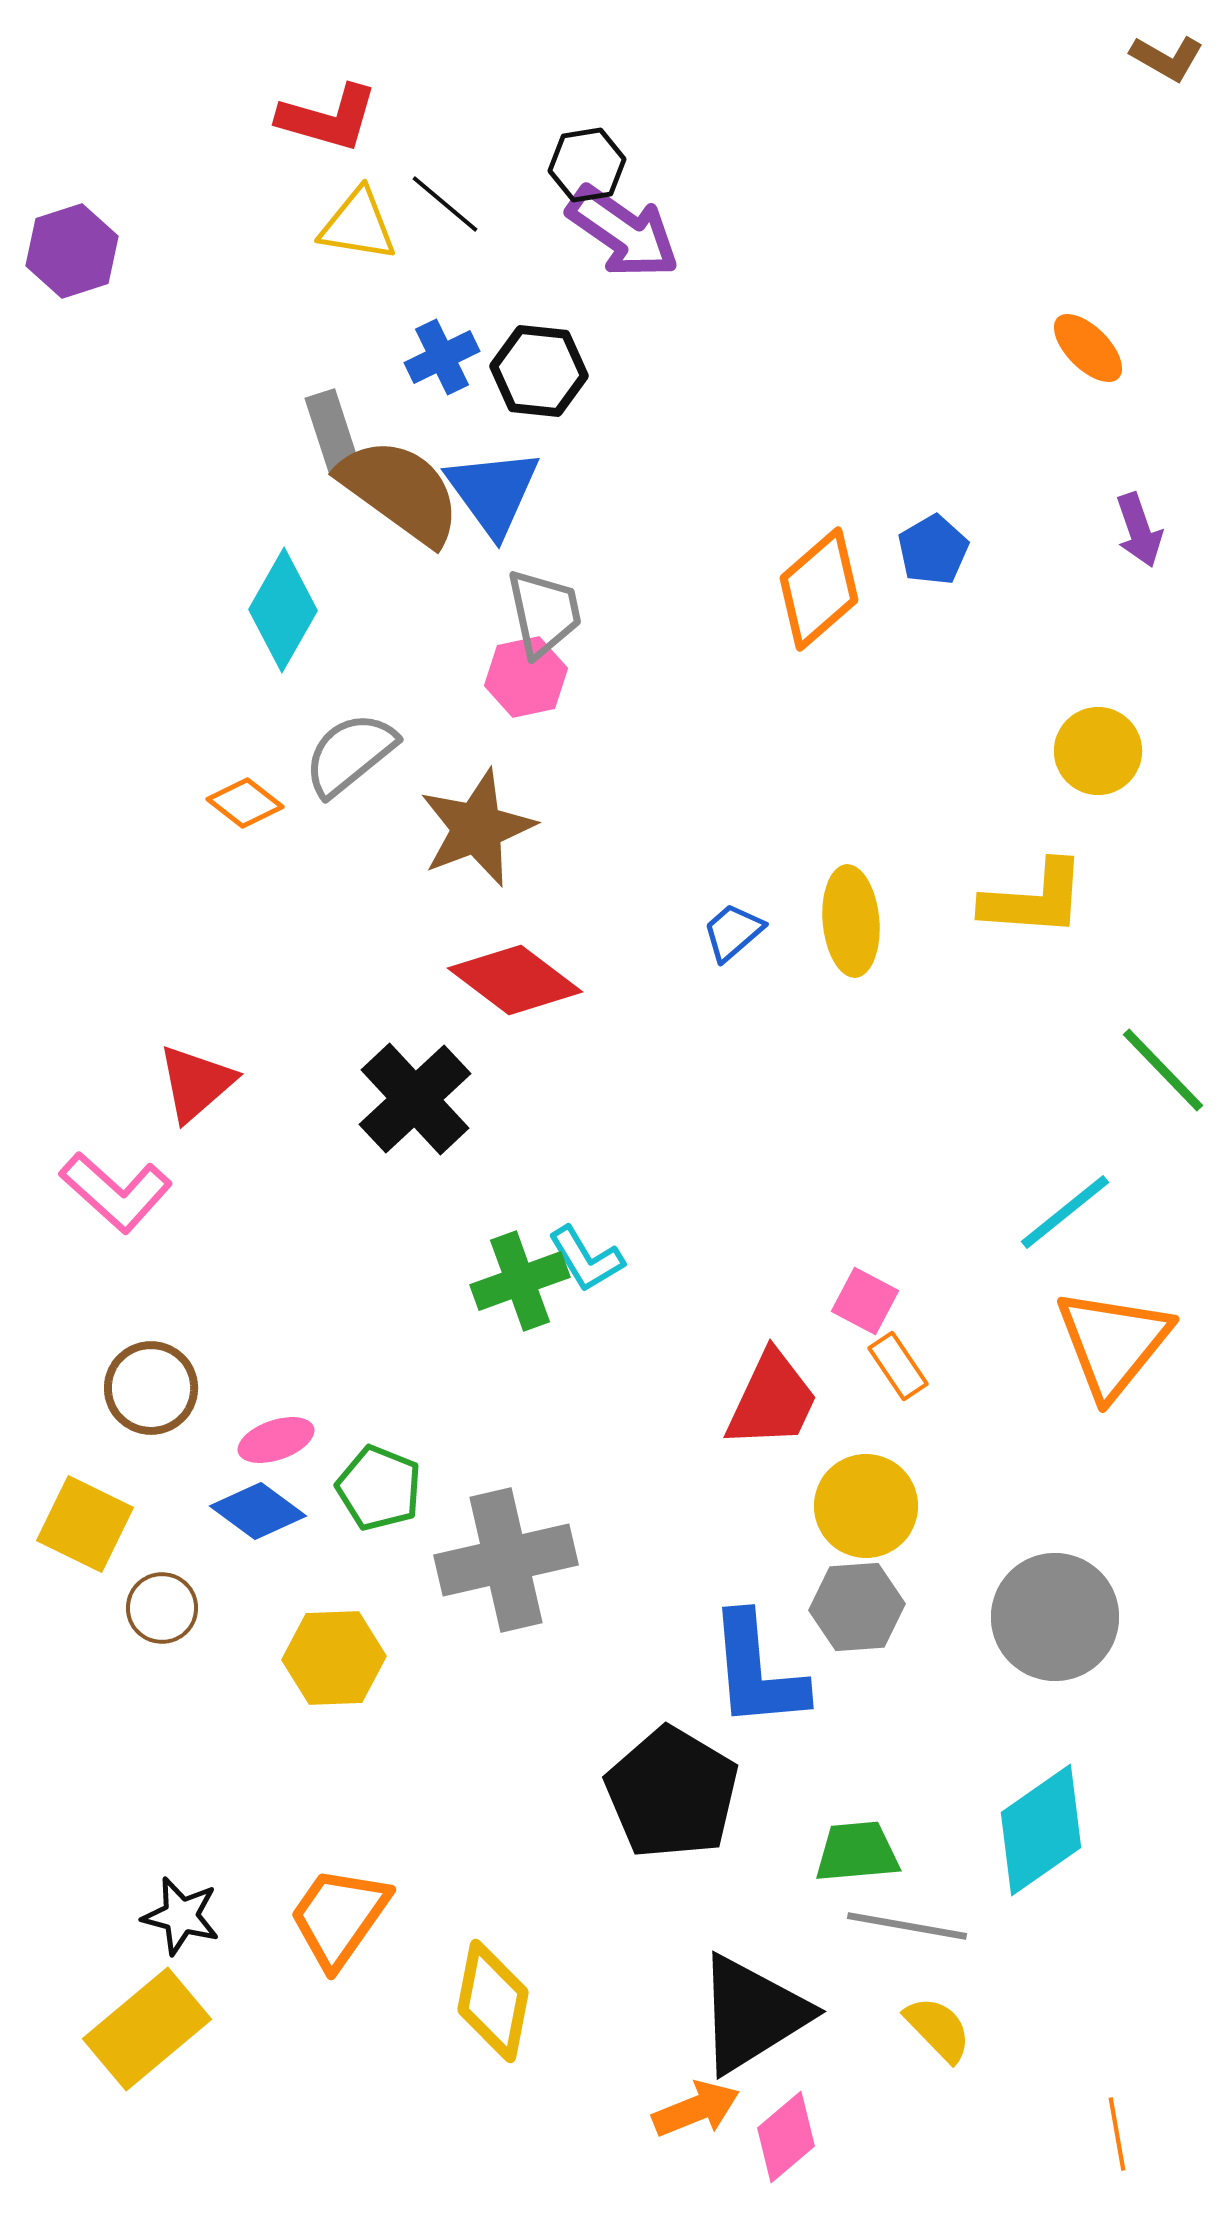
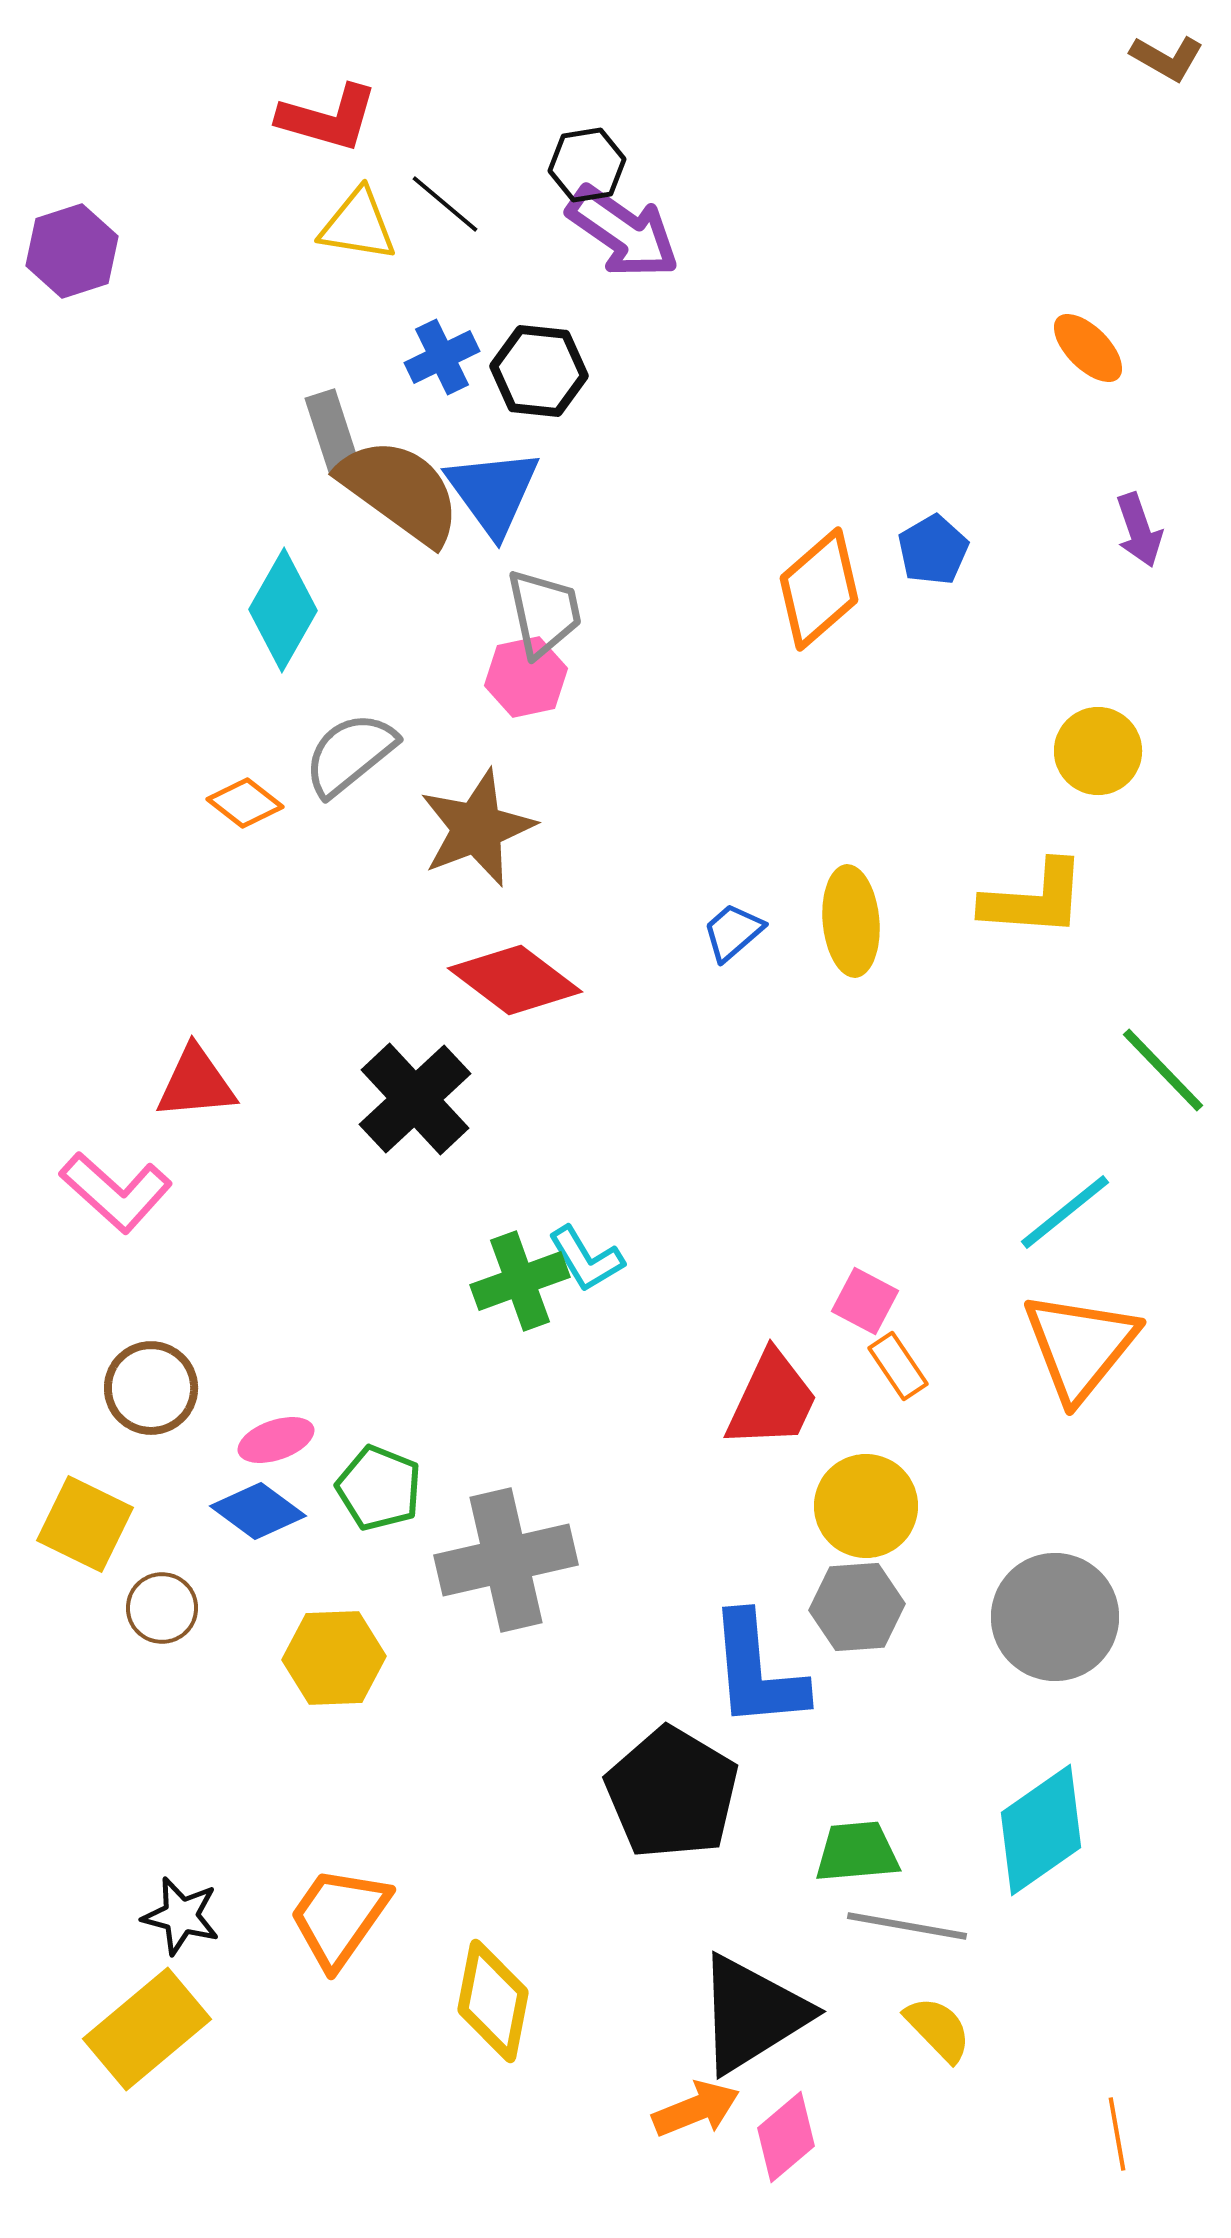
red triangle at (196, 1083): rotated 36 degrees clockwise
orange triangle at (1113, 1343): moved 33 px left, 3 px down
